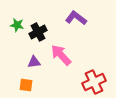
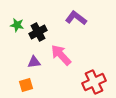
orange square: rotated 24 degrees counterclockwise
